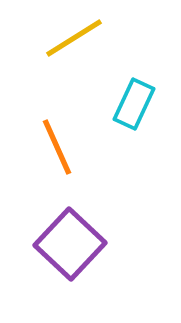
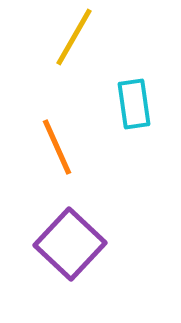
yellow line: moved 1 px up; rotated 28 degrees counterclockwise
cyan rectangle: rotated 33 degrees counterclockwise
